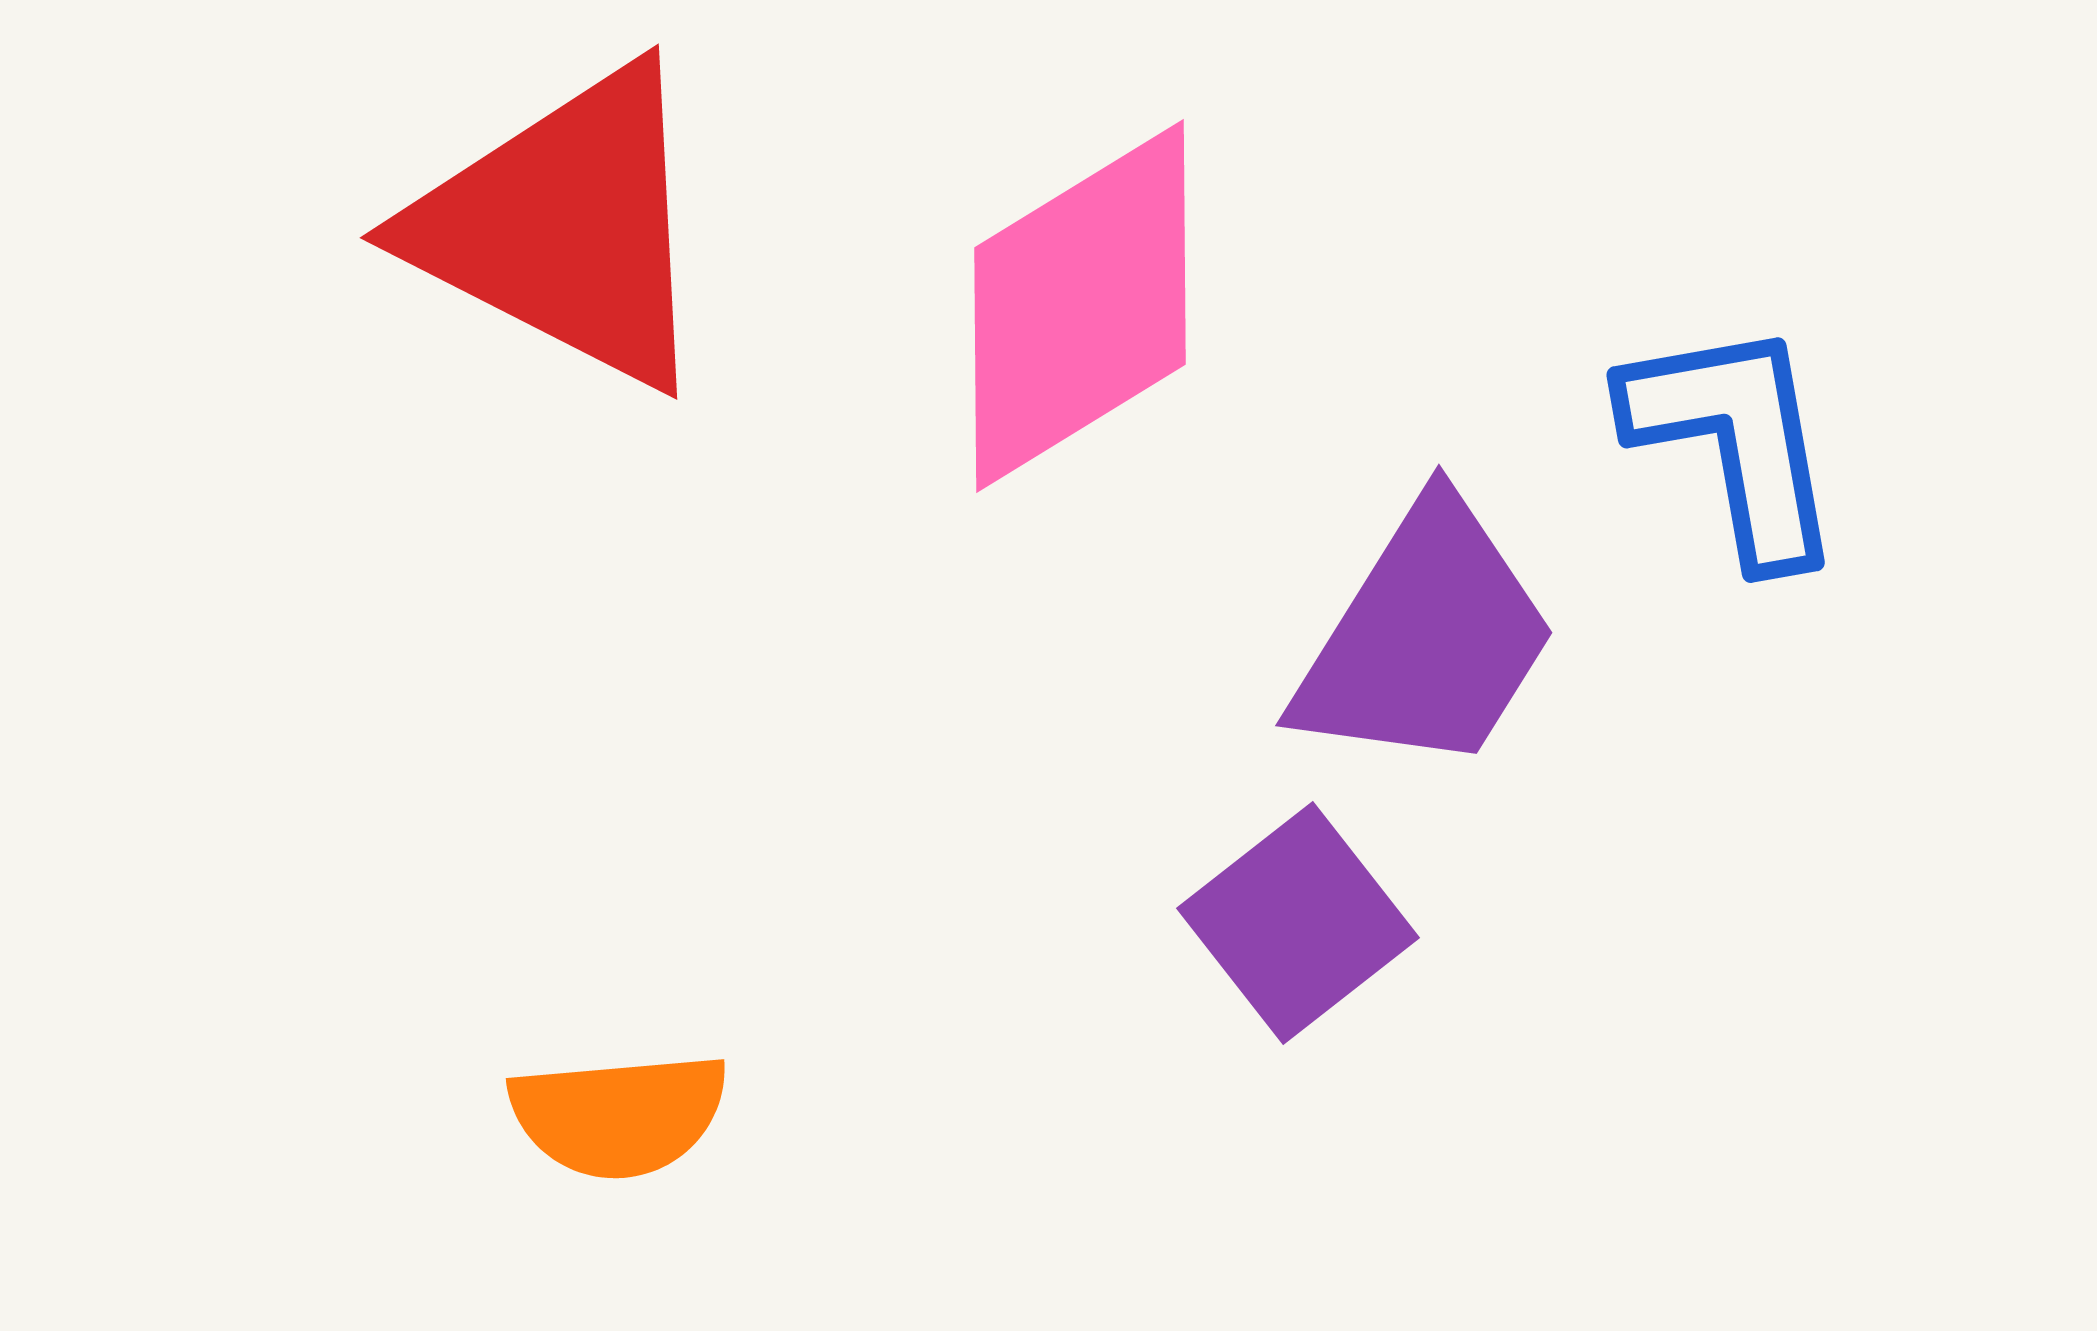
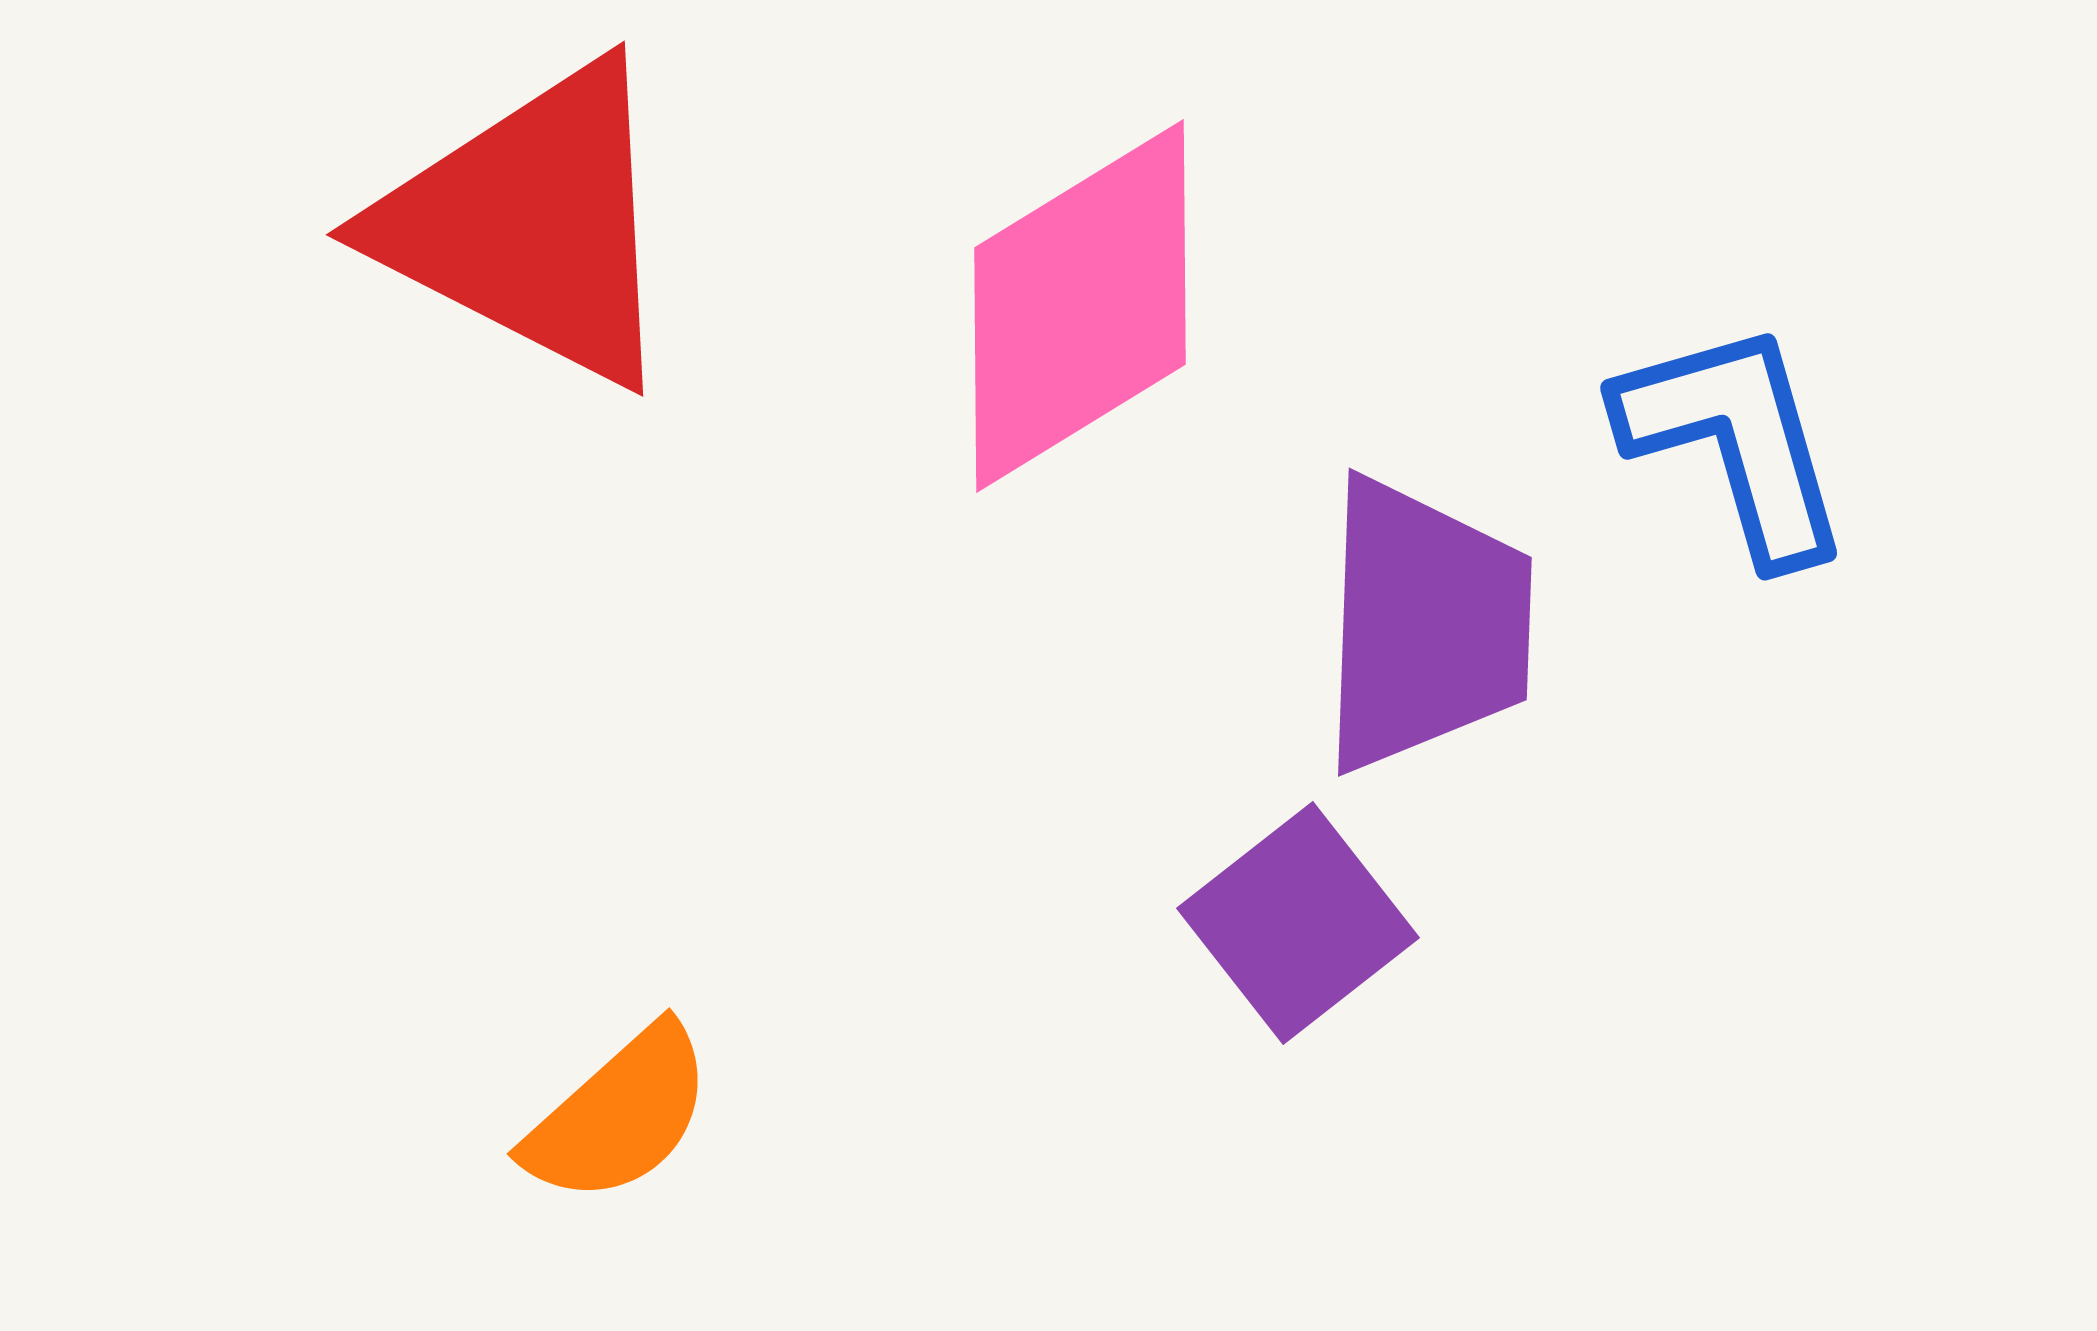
red triangle: moved 34 px left, 3 px up
blue L-shape: rotated 6 degrees counterclockwise
purple trapezoid: moved 1 px left, 13 px up; rotated 30 degrees counterclockwise
orange semicircle: rotated 37 degrees counterclockwise
